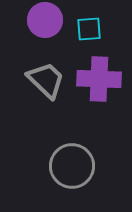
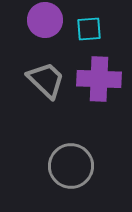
gray circle: moved 1 px left
